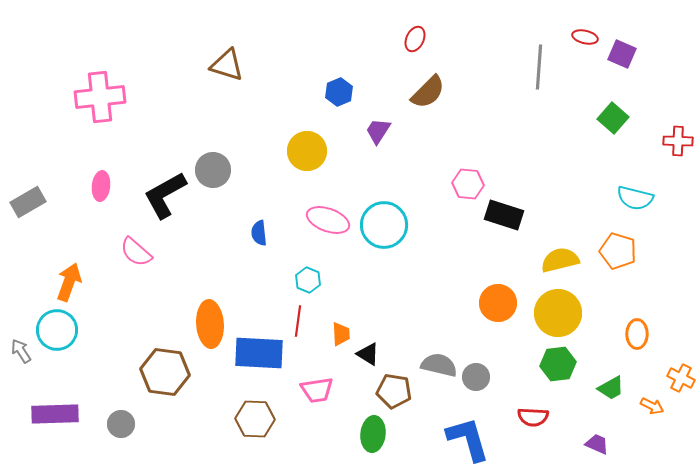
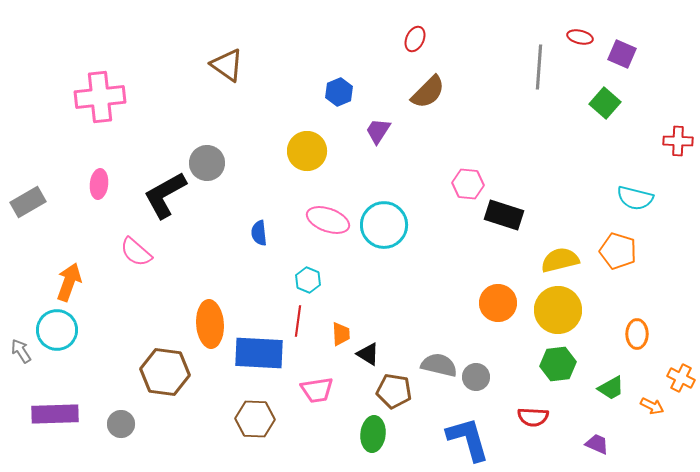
red ellipse at (585, 37): moved 5 px left
brown triangle at (227, 65): rotated 18 degrees clockwise
green square at (613, 118): moved 8 px left, 15 px up
gray circle at (213, 170): moved 6 px left, 7 px up
pink ellipse at (101, 186): moved 2 px left, 2 px up
yellow circle at (558, 313): moved 3 px up
